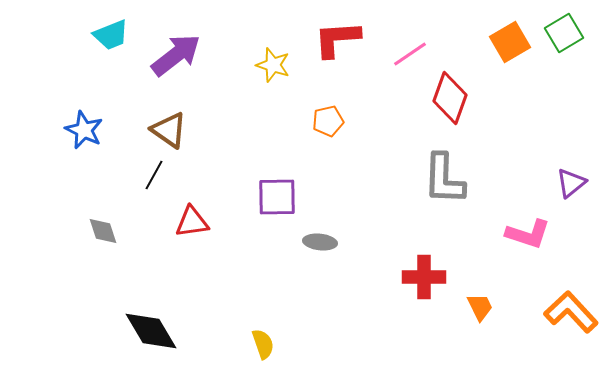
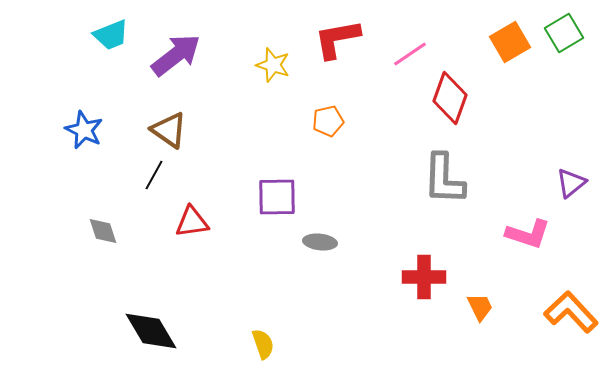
red L-shape: rotated 6 degrees counterclockwise
